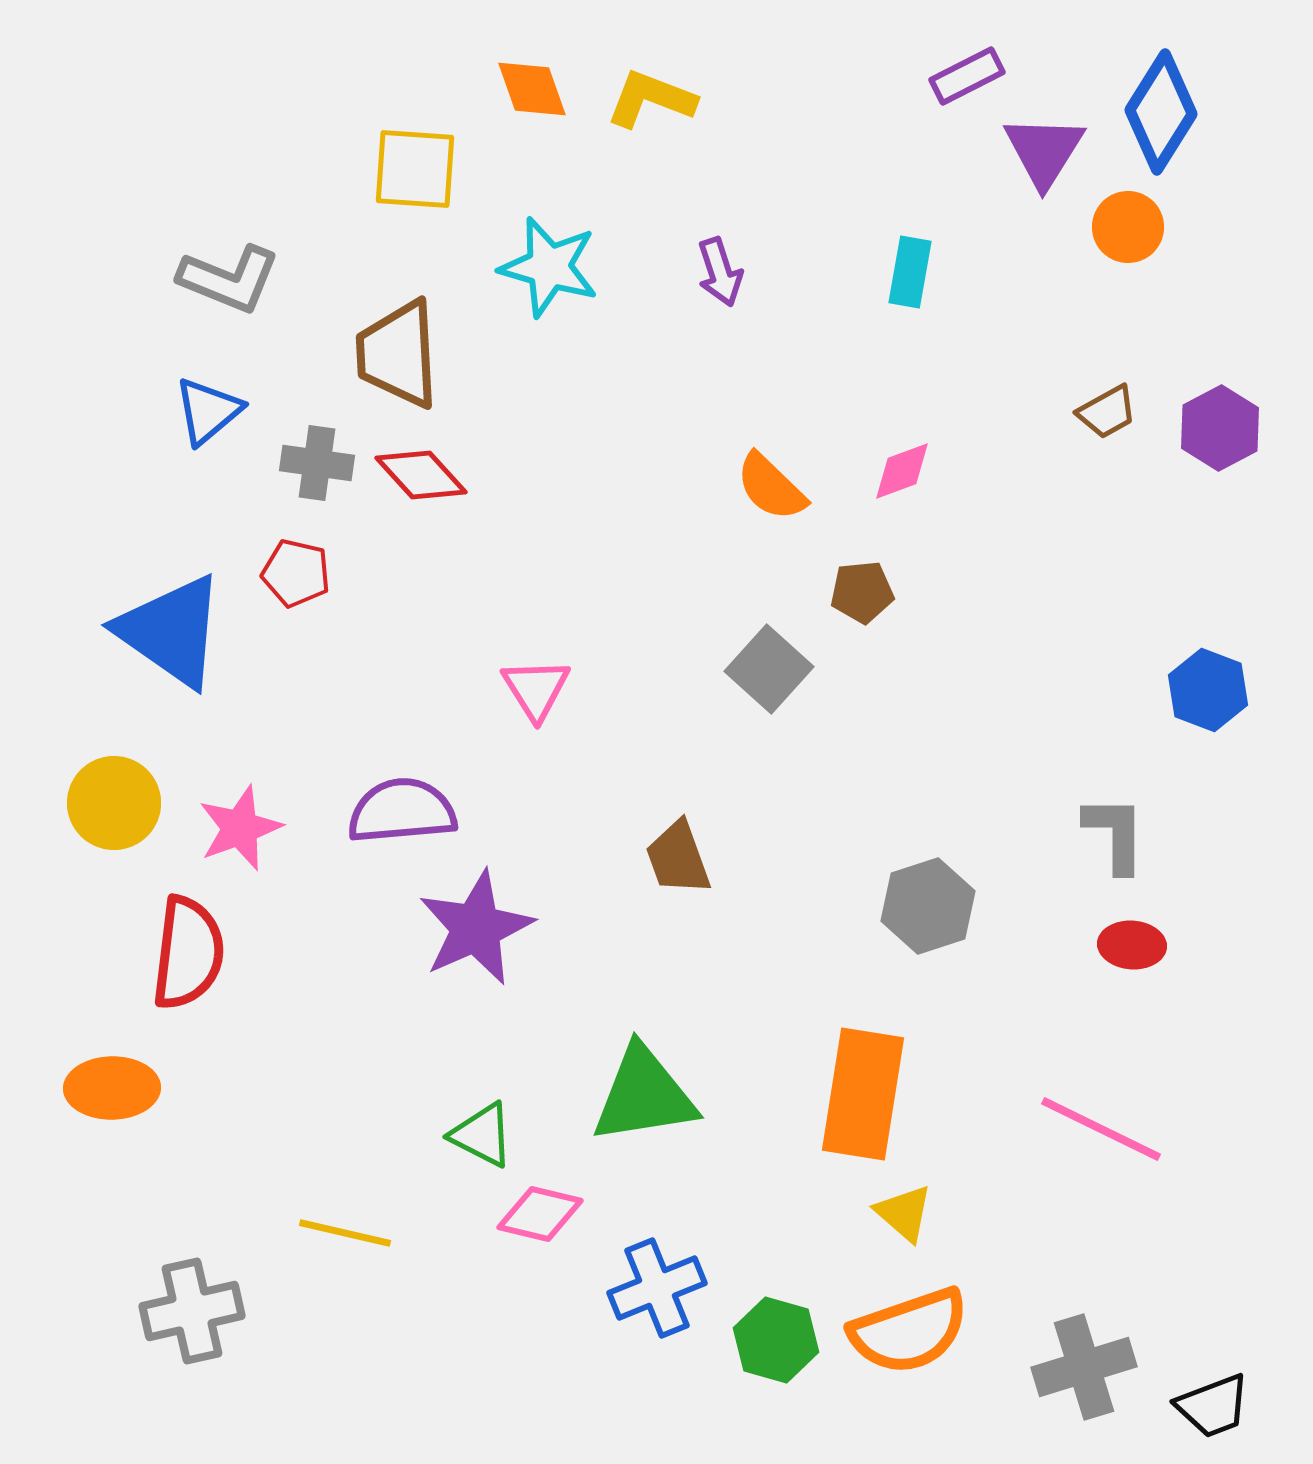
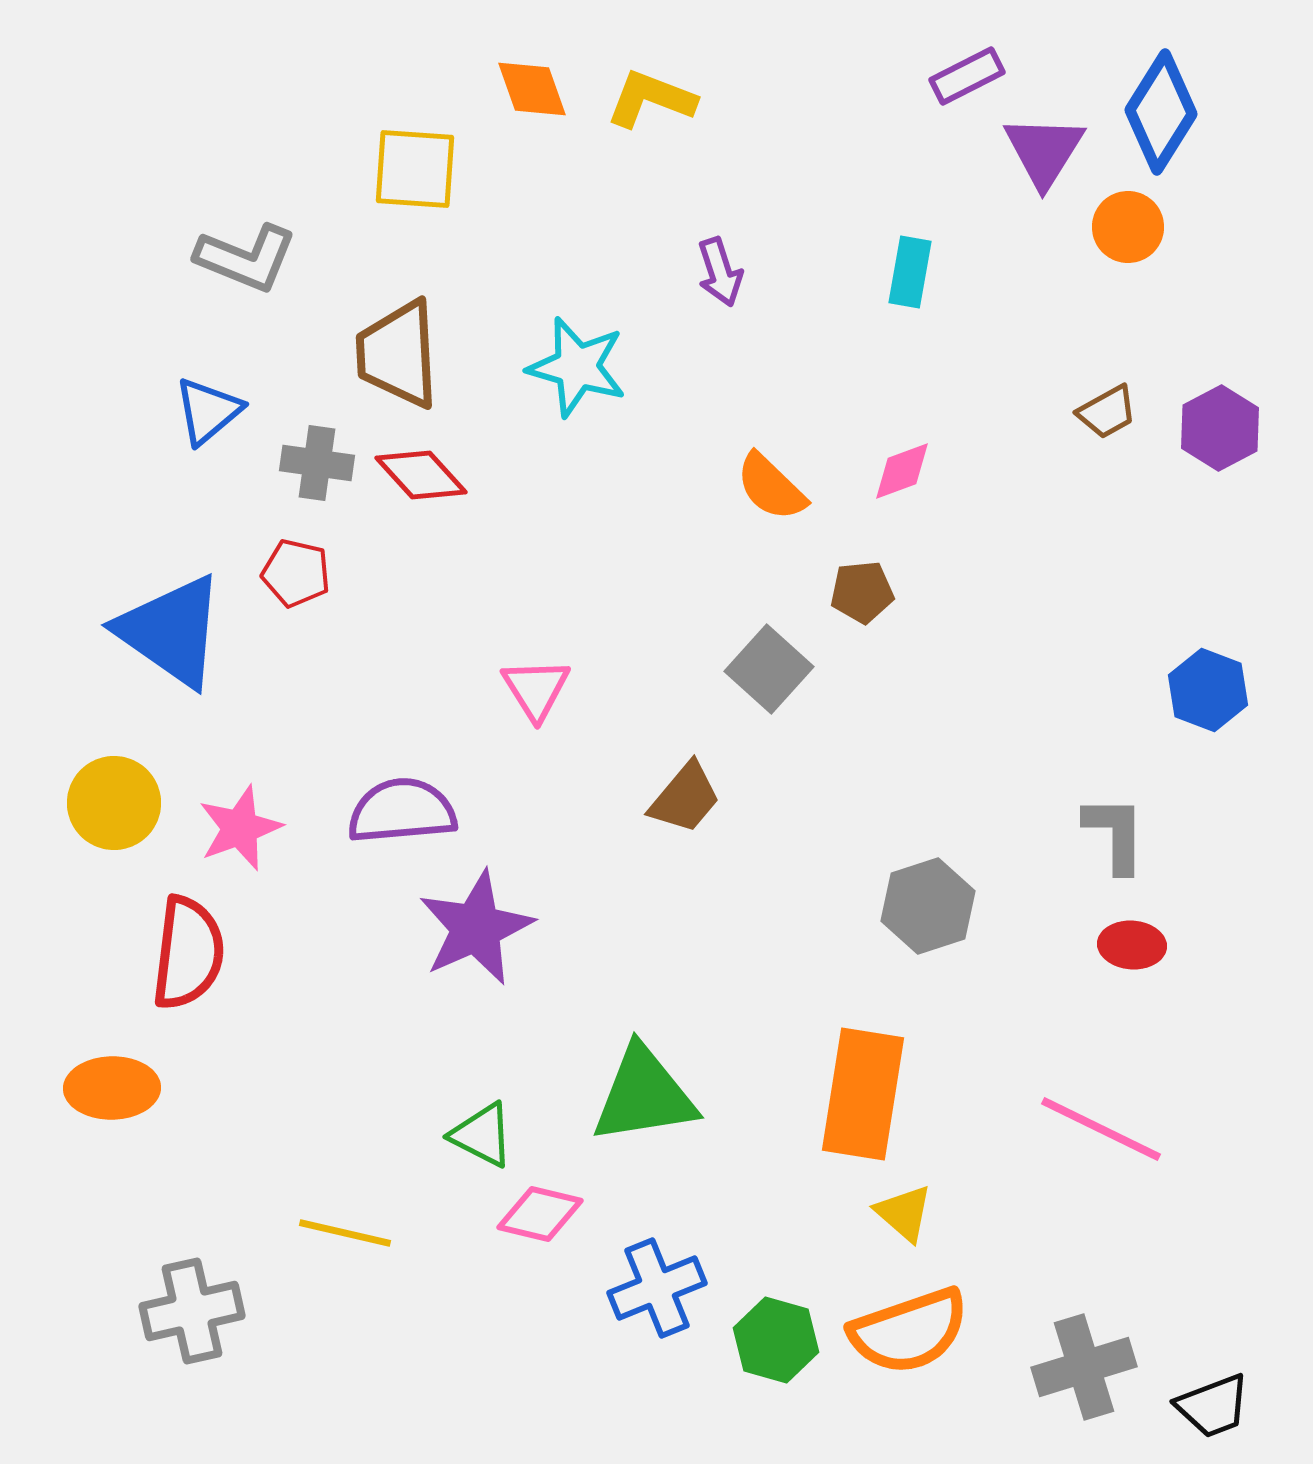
cyan star at (549, 267): moved 28 px right, 100 px down
gray L-shape at (229, 279): moved 17 px right, 21 px up
brown trapezoid at (678, 858): moved 7 px right, 60 px up; rotated 120 degrees counterclockwise
